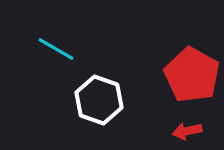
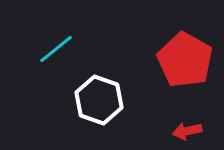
cyan line: rotated 69 degrees counterclockwise
red pentagon: moved 7 px left, 15 px up
